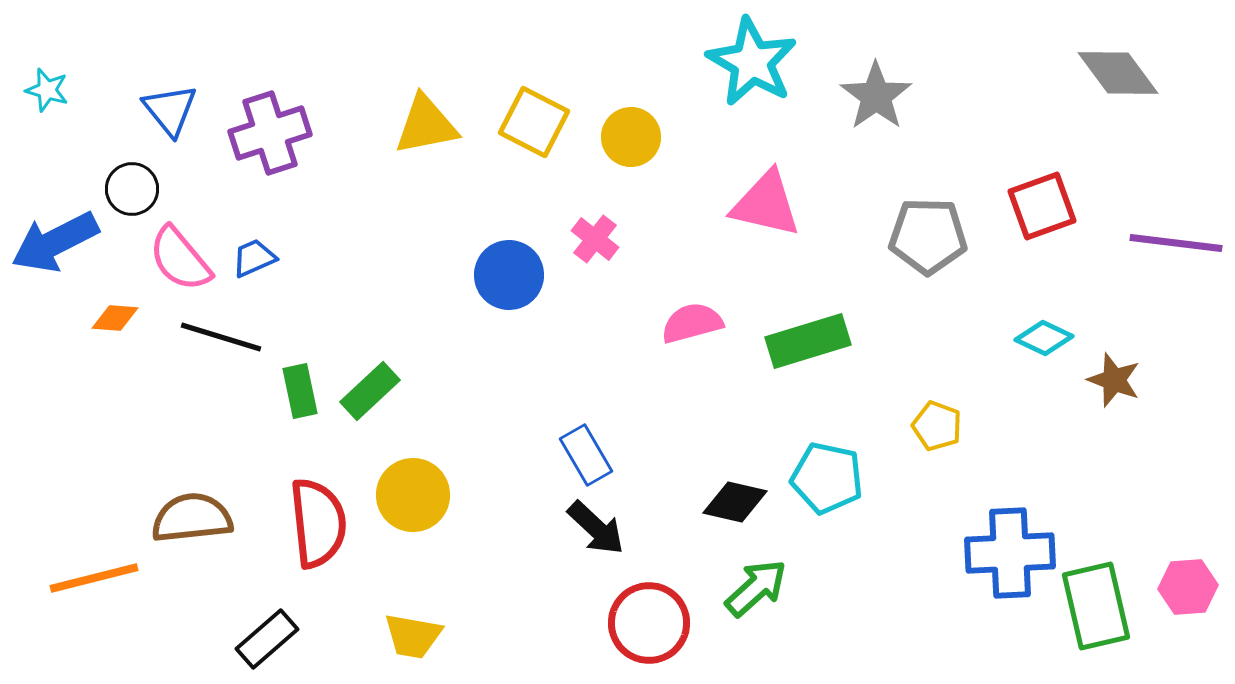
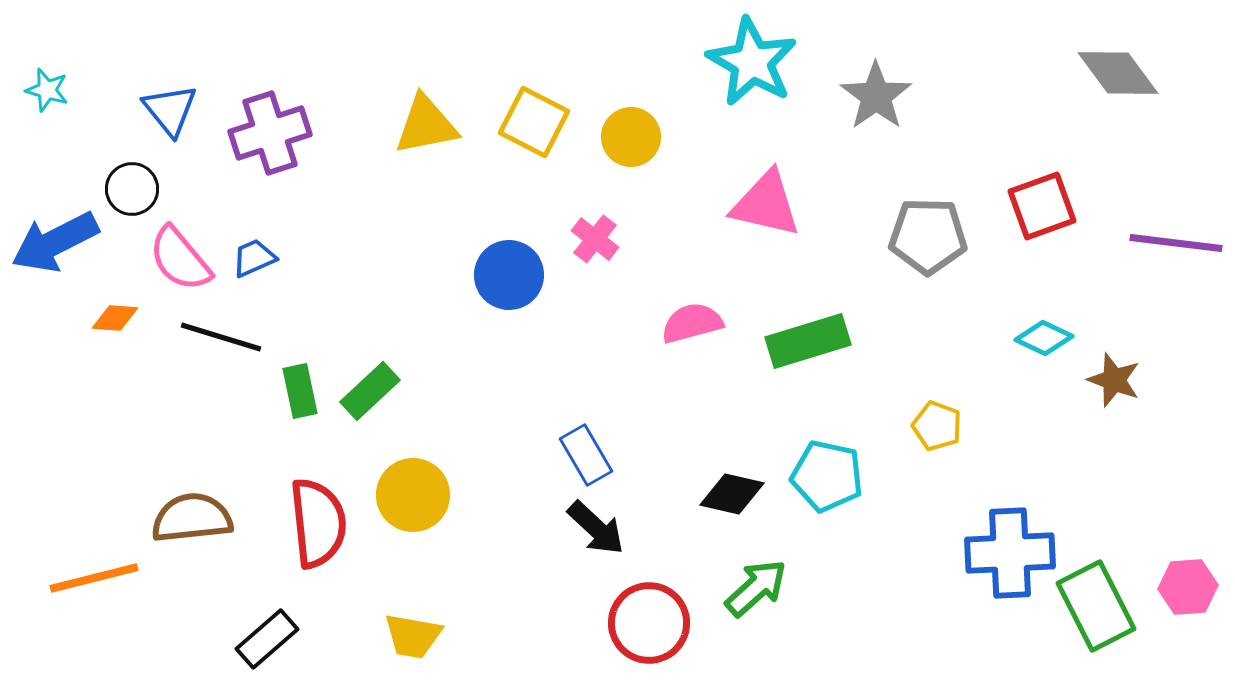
cyan pentagon at (827, 478): moved 2 px up
black diamond at (735, 502): moved 3 px left, 8 px up
green rectangle at (1096, 606): rotated 14 degrees counterclockwise
